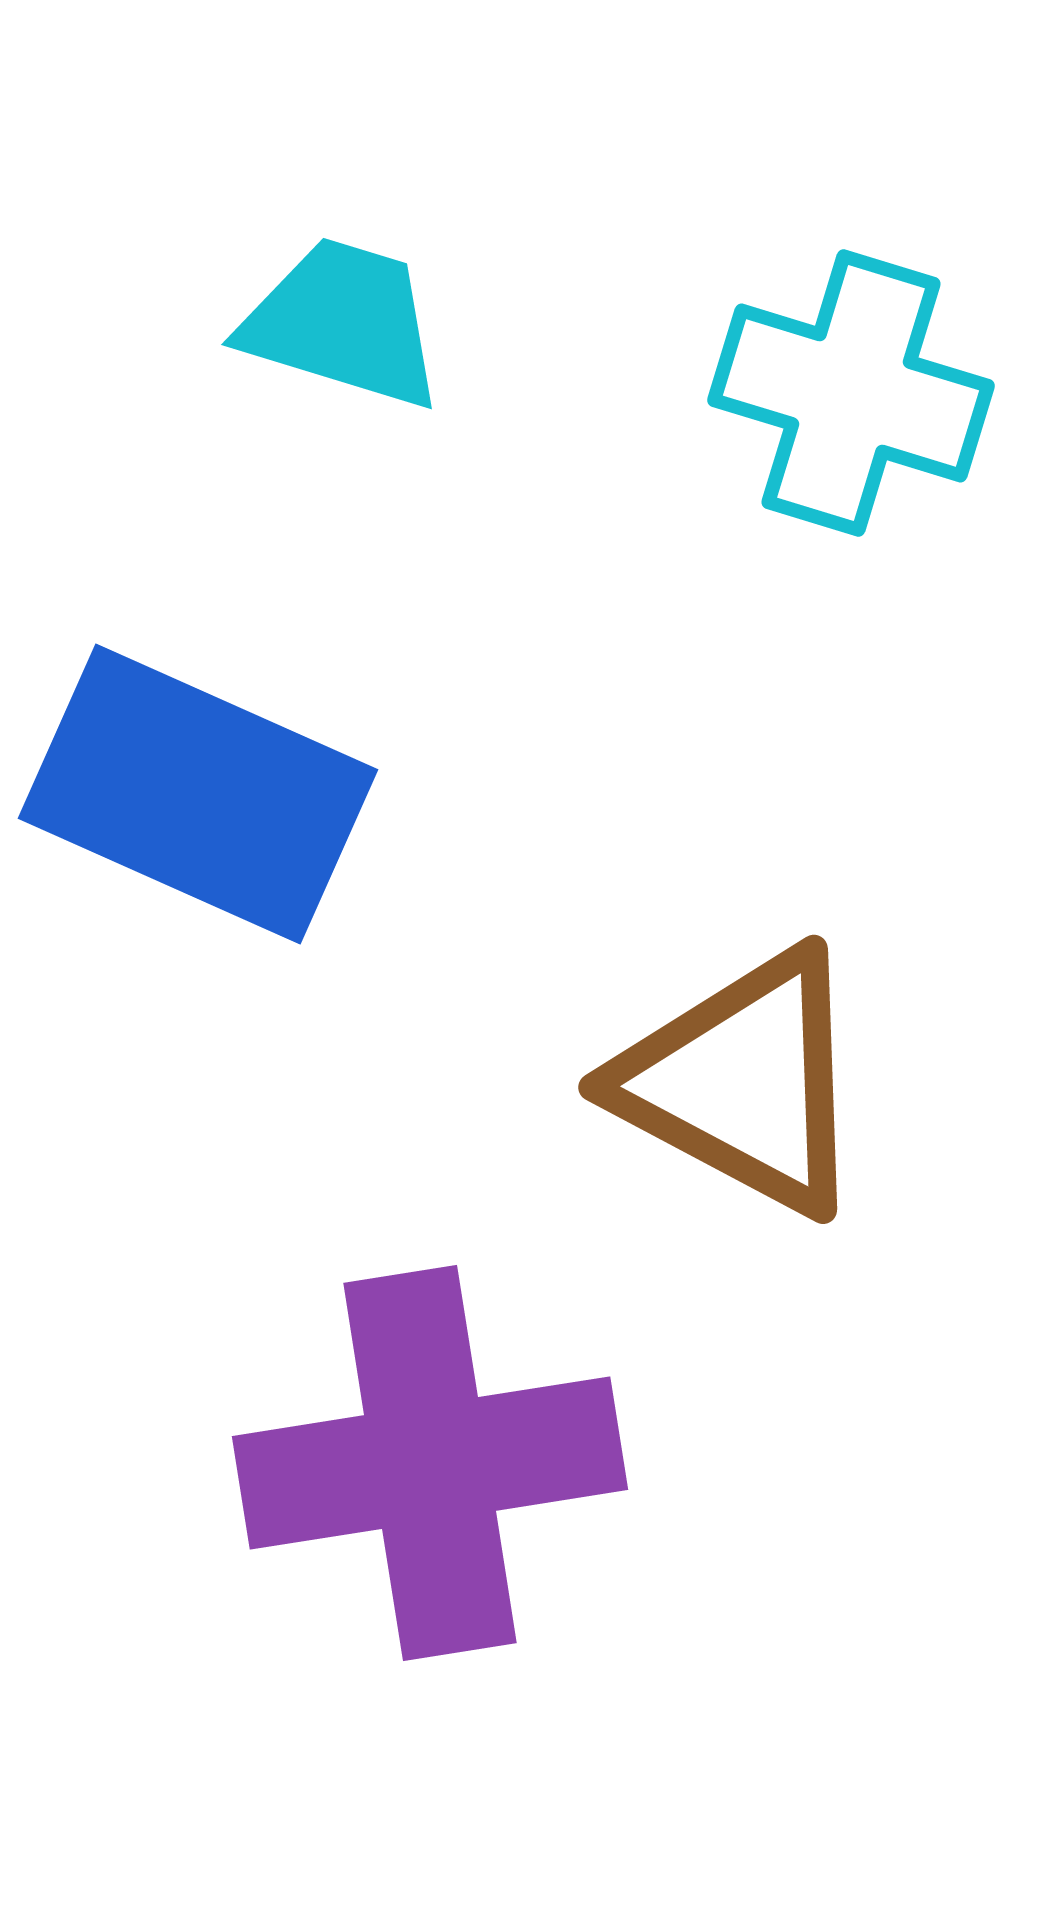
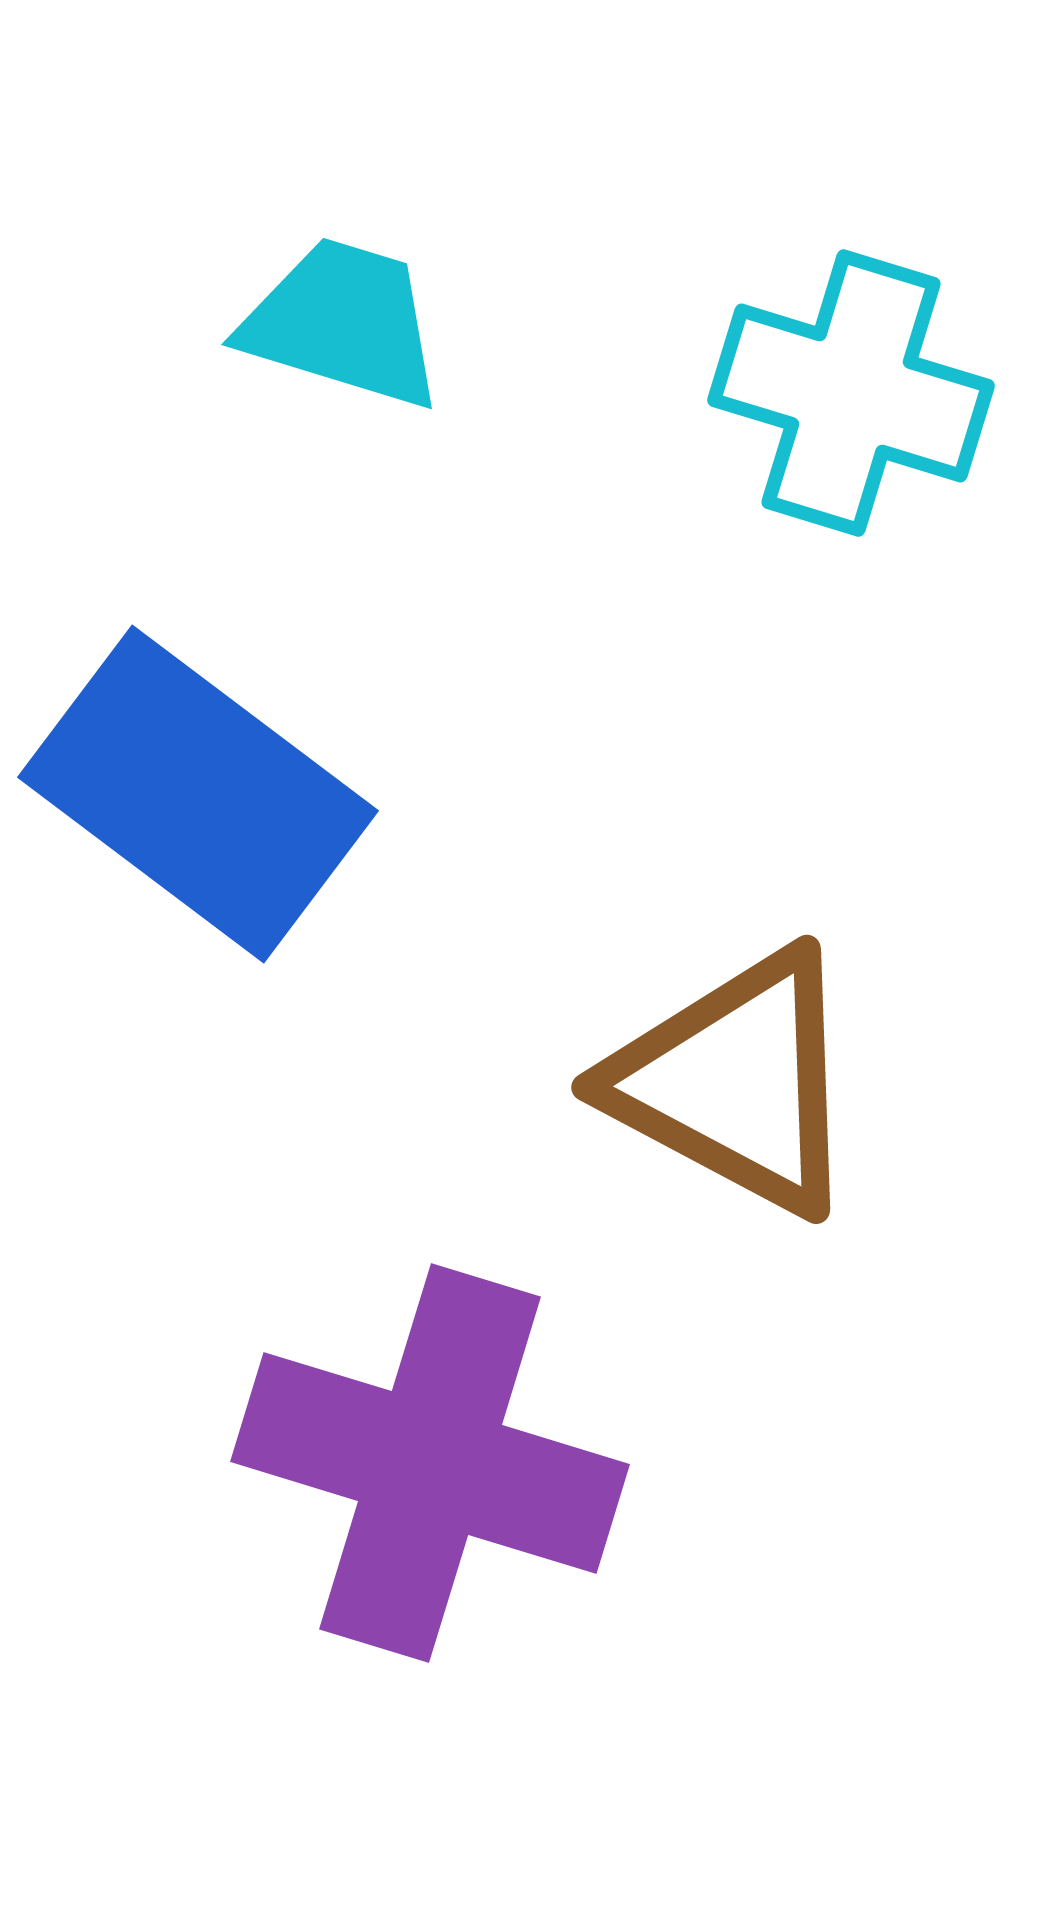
blue rectangle: rotated 13 degrees clockwise
brown triangle: moved 7 px left
purple cross: rotated 26 degrees clockwise
